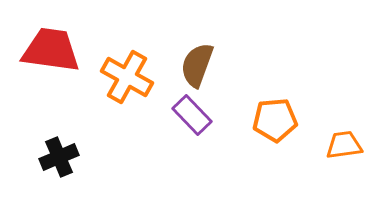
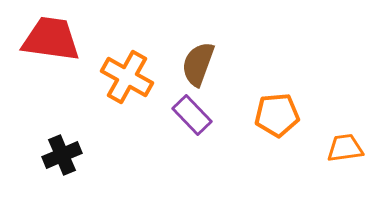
red trapezoid: moved 11 px up
brown semicircle: moved 1 px right, 1 px up
orange pentagon: moved 2 px right, 5 px up
orange trapezoid: moved 1 px right, 3 px down
black cross: moved 3 px right, 2 px up
